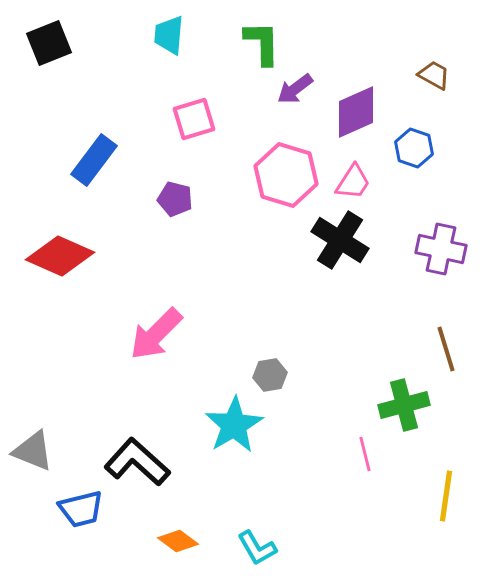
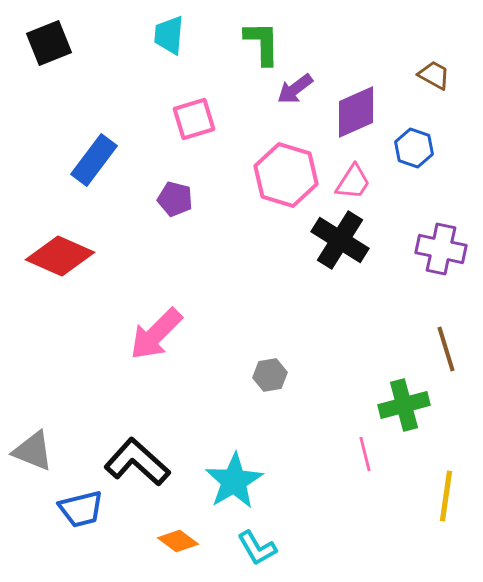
cyan star: moved 56 px down
